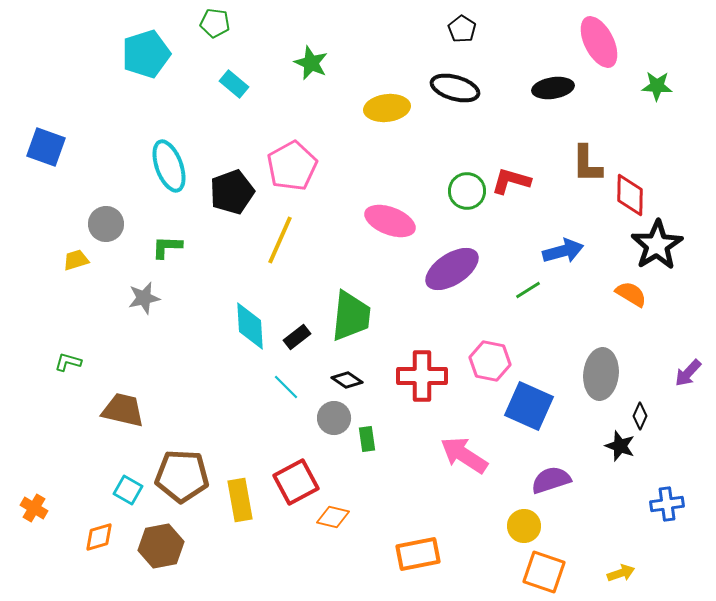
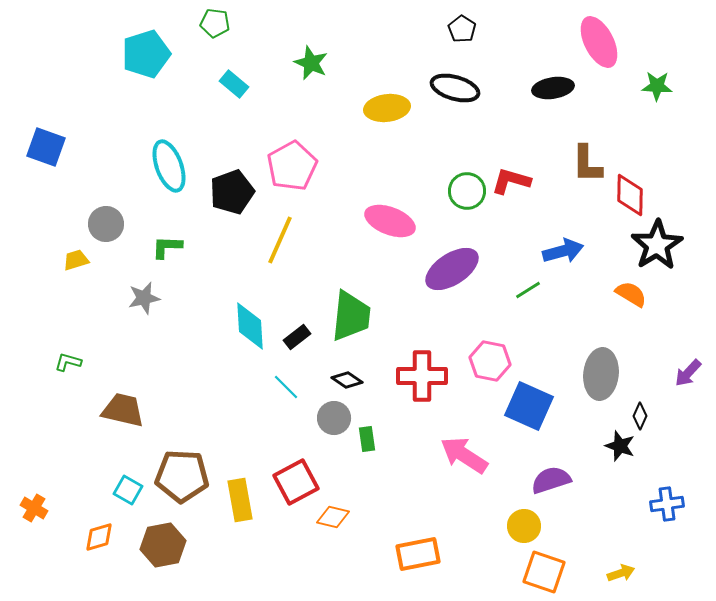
brown hexagon at (161, 546): moved 2 px right, 1 px up
